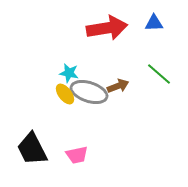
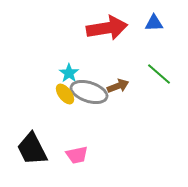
cyan star: rotated 24 degrees clockwise
